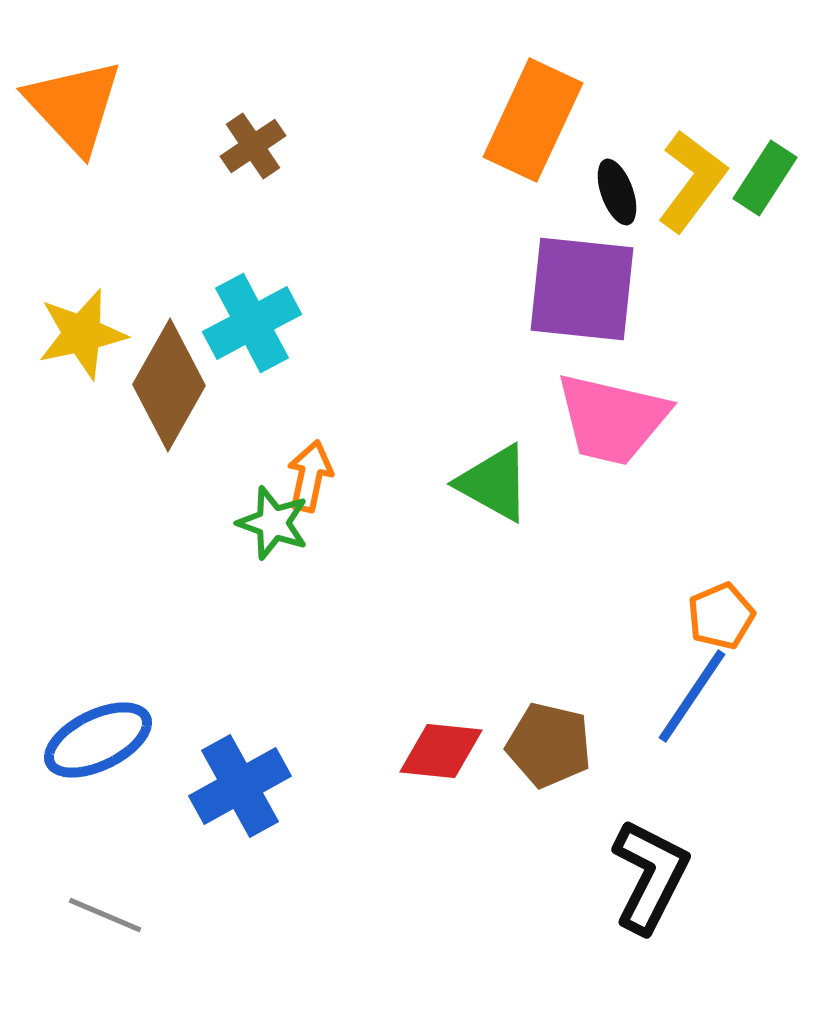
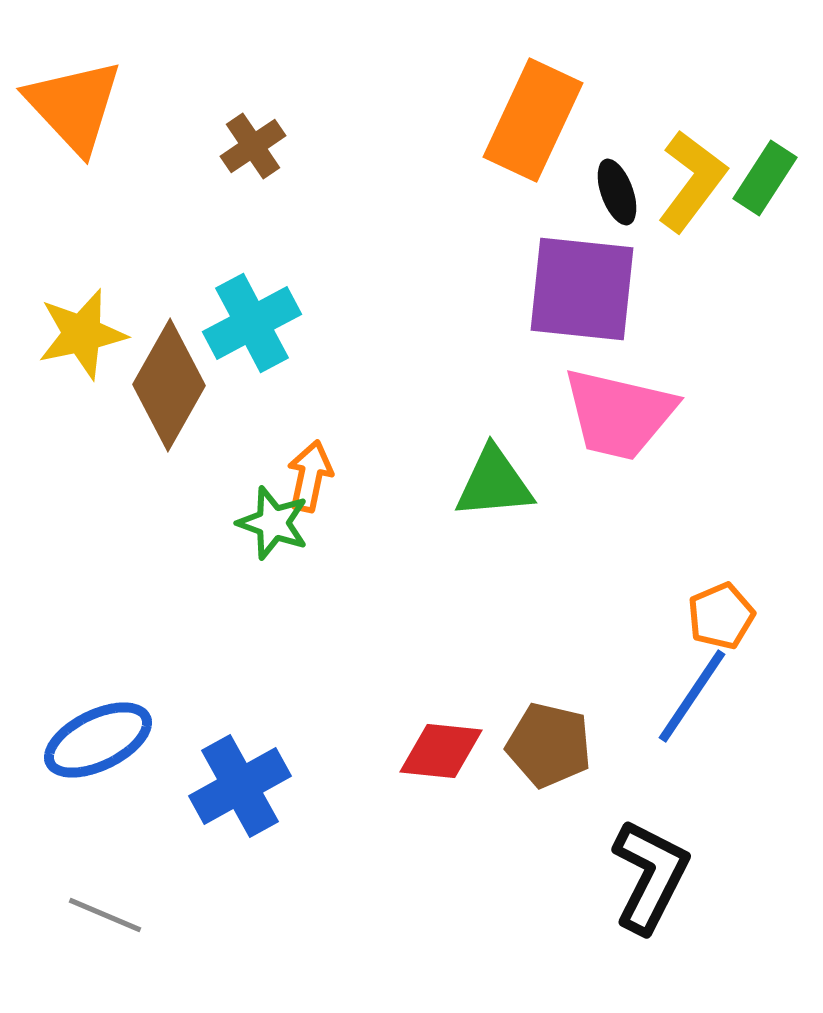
pink trapezoid: moved 7 px right, 5 px up
green triangle: rotated 34 degrees counterclockwise
